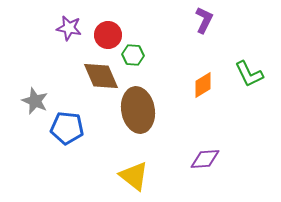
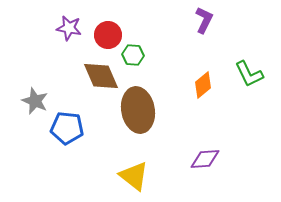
orange diamond: rotated 8 degrees counterclockwise
